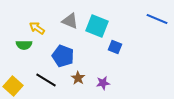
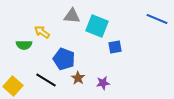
gray triangle: moved 2 px right, 5 px up; rotated 18 degrees counterclockwise
yellow arrow: moved 5 px right, 4 px down
blue square: rotated 32 degrees counterclockwise
blue pentagon: moved 1 px right, 3 px down
